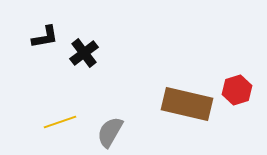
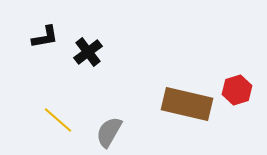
black cross: moved 4 px right, 1 px up
yellow line: moved 2 px left, 2 px up; rotated 60 degrees clockwise
gray semicircle: moved 1 px left
